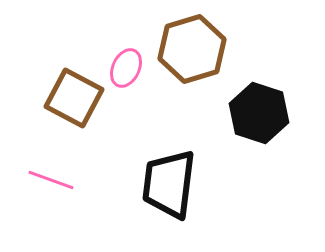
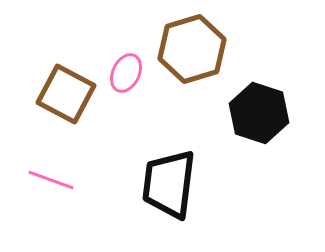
pink ellipse: moved 5 px down
brown square: moved 8 px left, 4 px up
